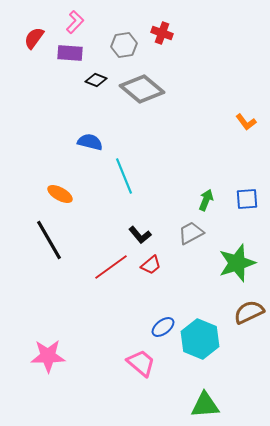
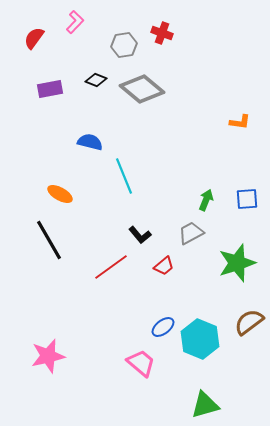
purple rectangle: moved 20 px left, 36 px down; rotated 15 degrees counterclockwise
orange L-shape: moved 6 px left; rotated 45 degrees counterclockwise
red trapezoid: moved 13 px right, 1 px down
brown semicircle: moved 10 px down; rotated 12 degrees counterclockwise
pink star: rotated 12 degrees counterclockwise
green triangle: rotated 12 degrees counterclockwise
